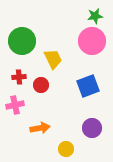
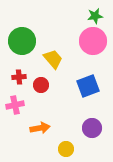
pink circle: moved 1 px right
yellow trapezoid: rotated 15 degrees counterclockwise
